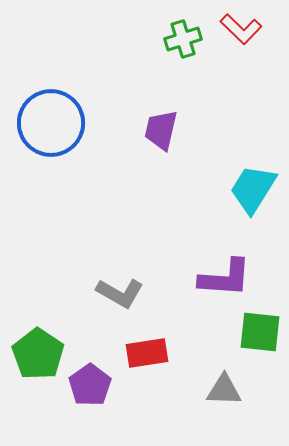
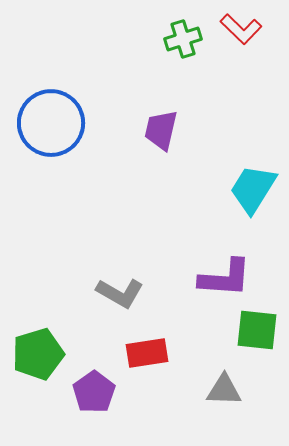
green square: moved 3 px left, 2 px up
green pentagon: rotated 21 degrees clockwise
purple pentagon: moved 4 px right, 7 px down
